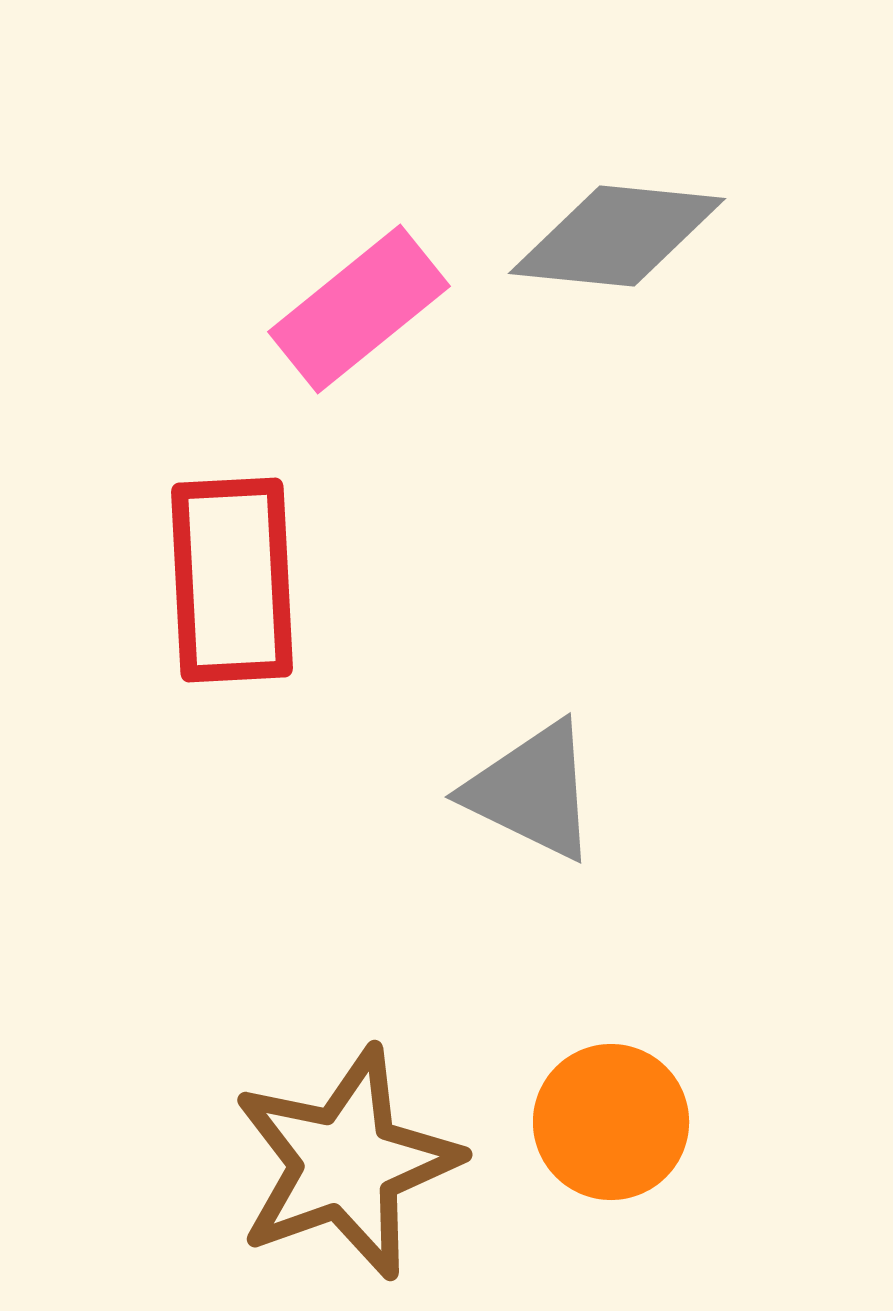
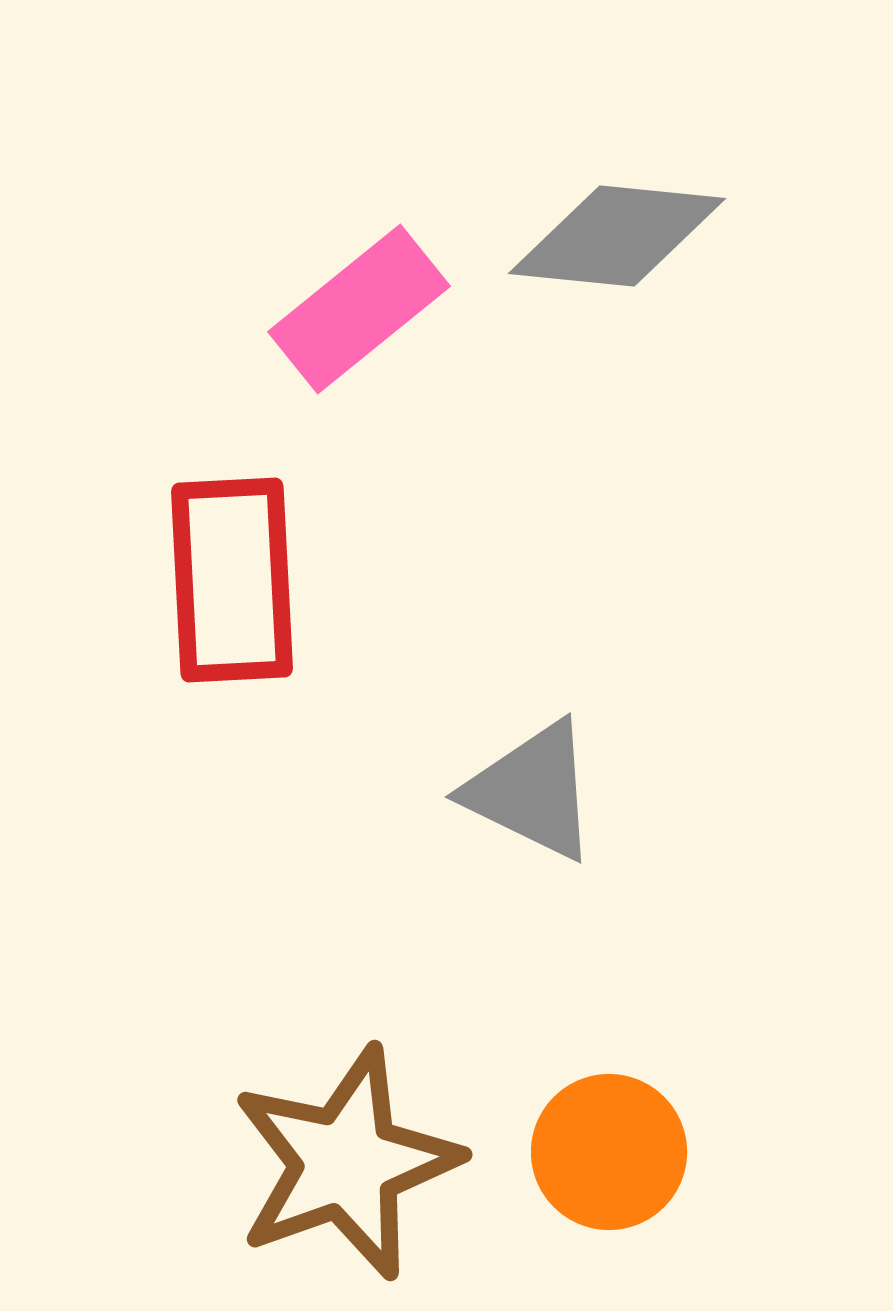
orange circle: moved 2 px left, 30 px down
